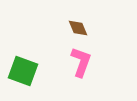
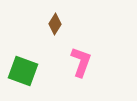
brown diamond: moved 23 px left, 4 px up; rotated 55 degrees clockwise
